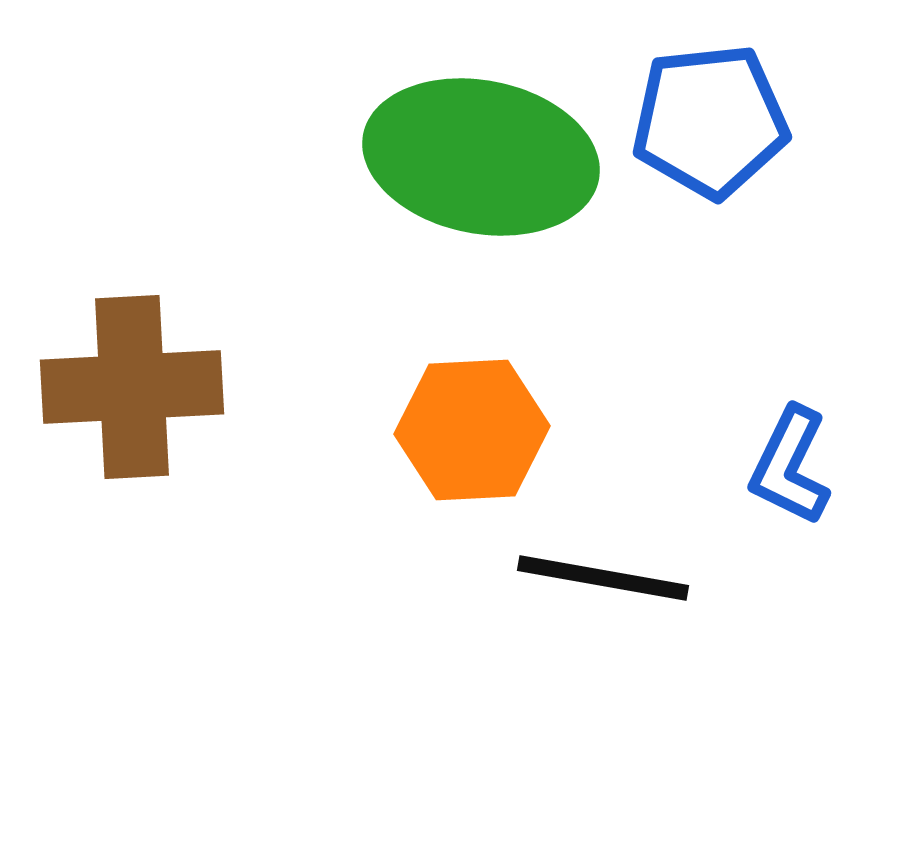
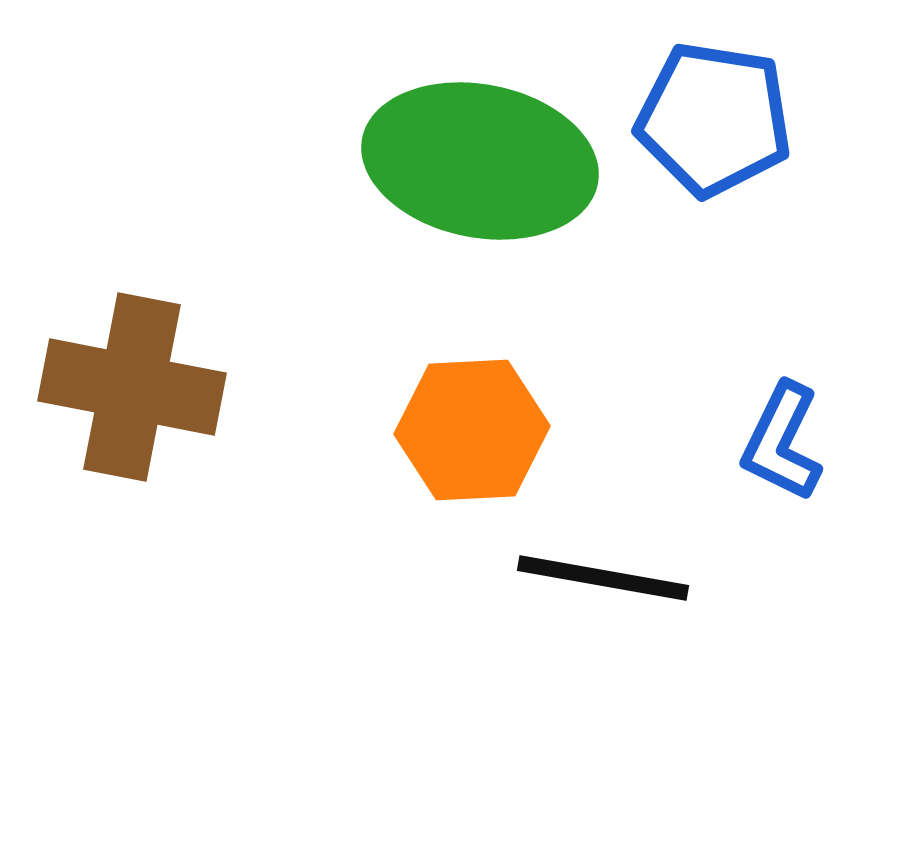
blue pentagon: moved 4 px right, 2 px up; rotated 15 degrees clockwise
green ellipse: moved 1 px left, 4 px down
brown cross: rotated 14 degrees clockwise
blue L-shape: moved 8 px left, 24 px up
